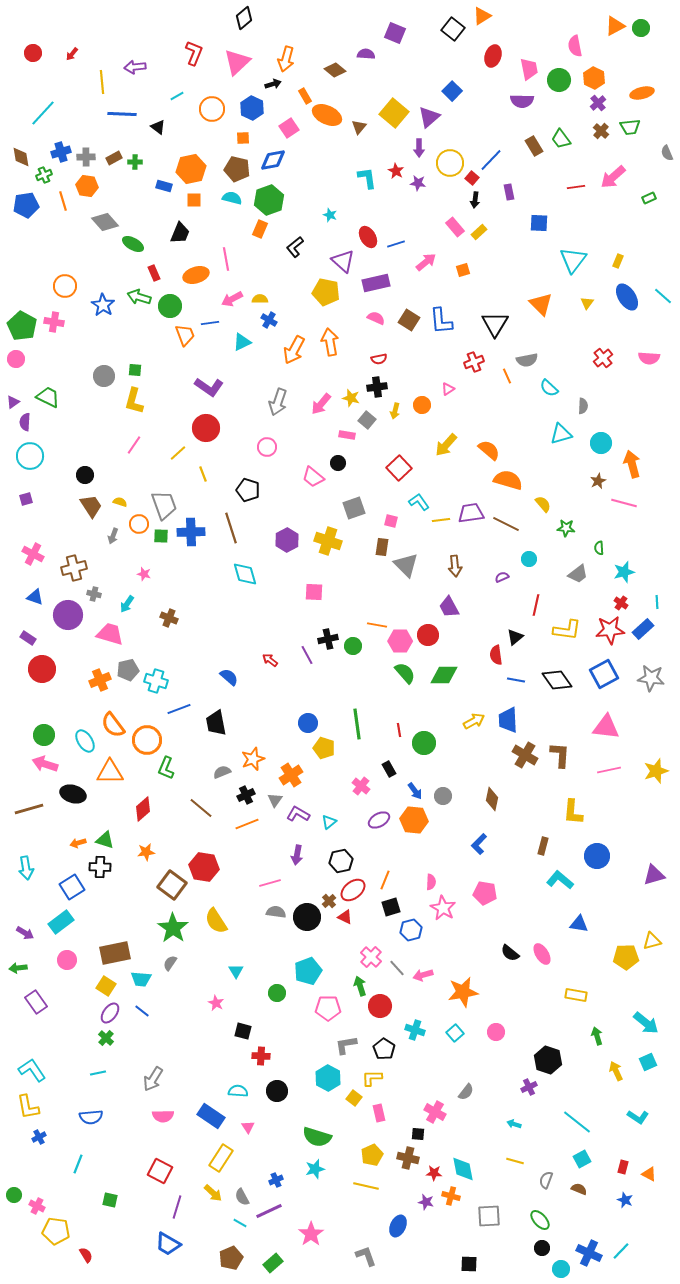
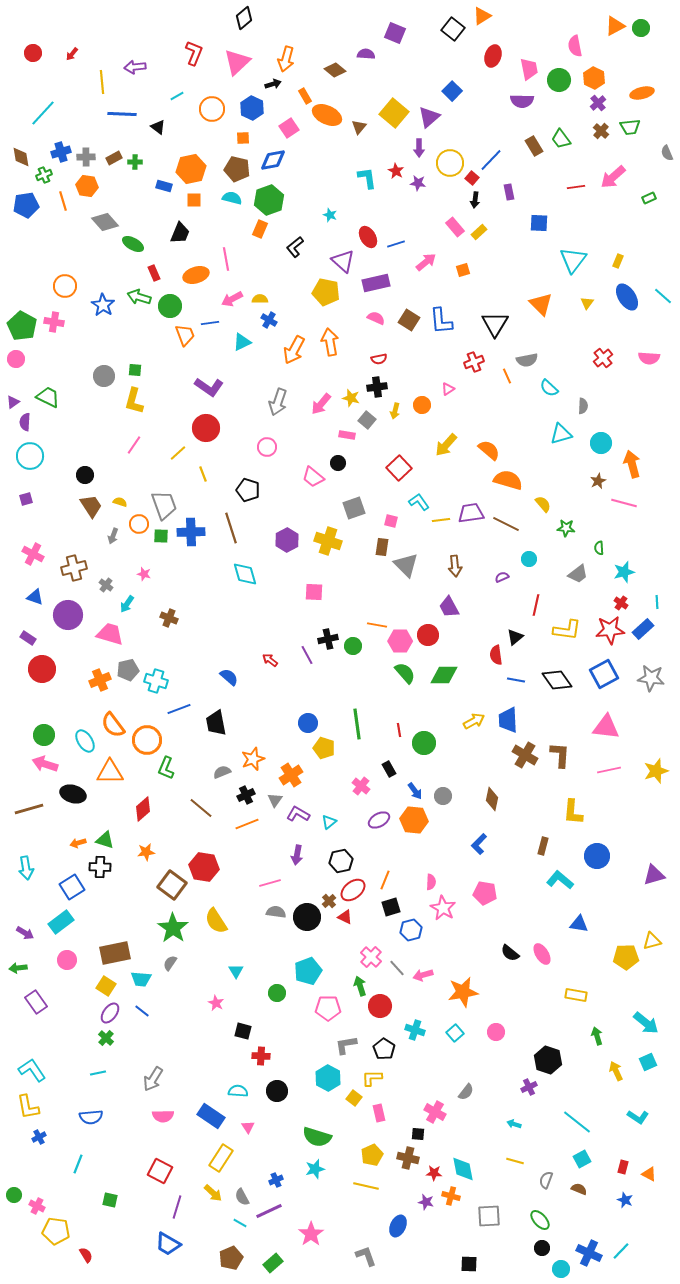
gray cross at (94, 594): moved 12 px right, 9 px up; rotated 24 degrees clockwise
